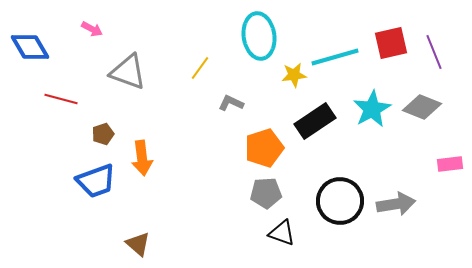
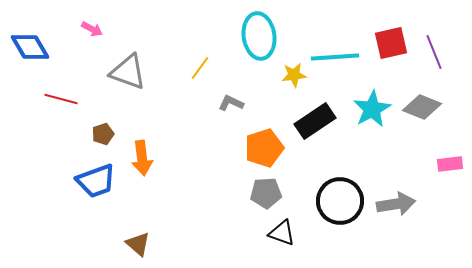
cyan line: rotated 12 degrees clockwise
